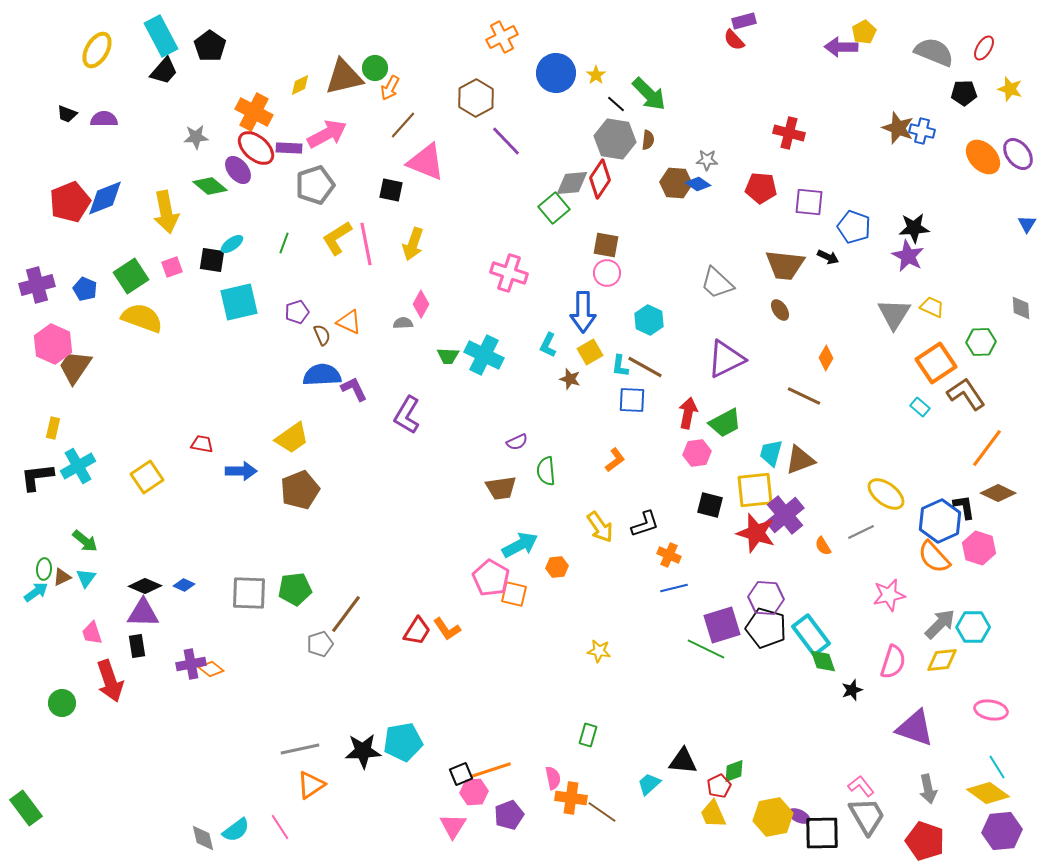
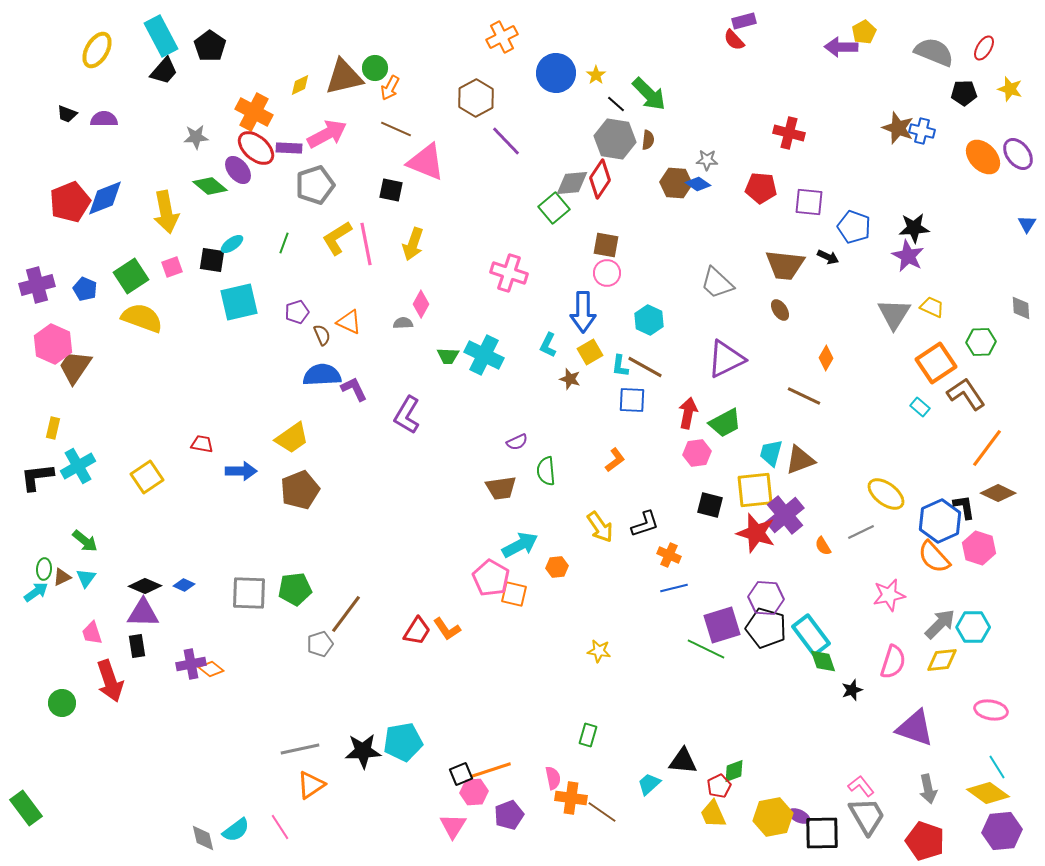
brown line at (403, 125): moved 7 px left, 4 px down; rotated 72 degrees clockwise
